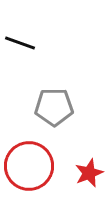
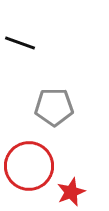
red star: moved 18 px left, 19 px down
